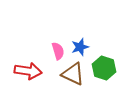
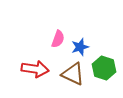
pink semicircle: moved 12 px up; rotated 36 degrees clockwise
red arrow: moved 7 px right, 2 px up
